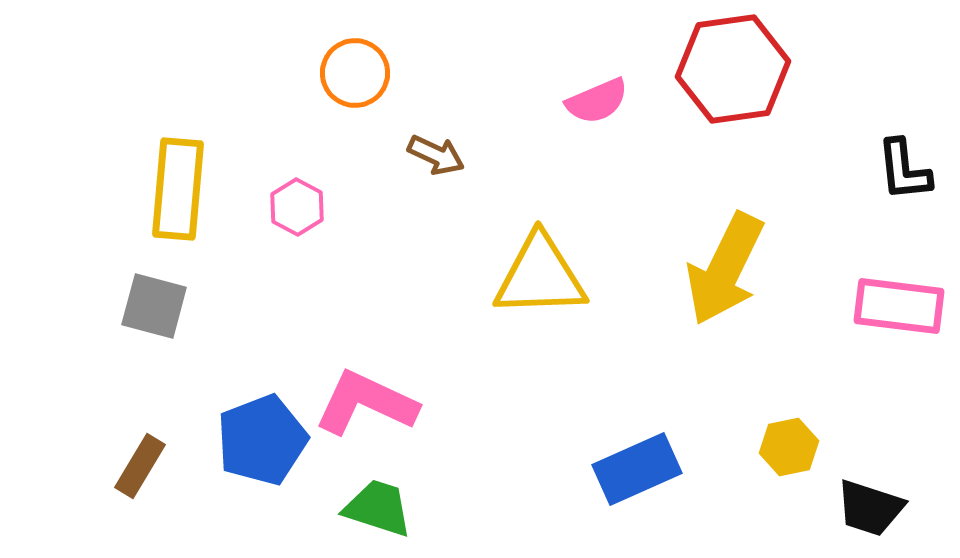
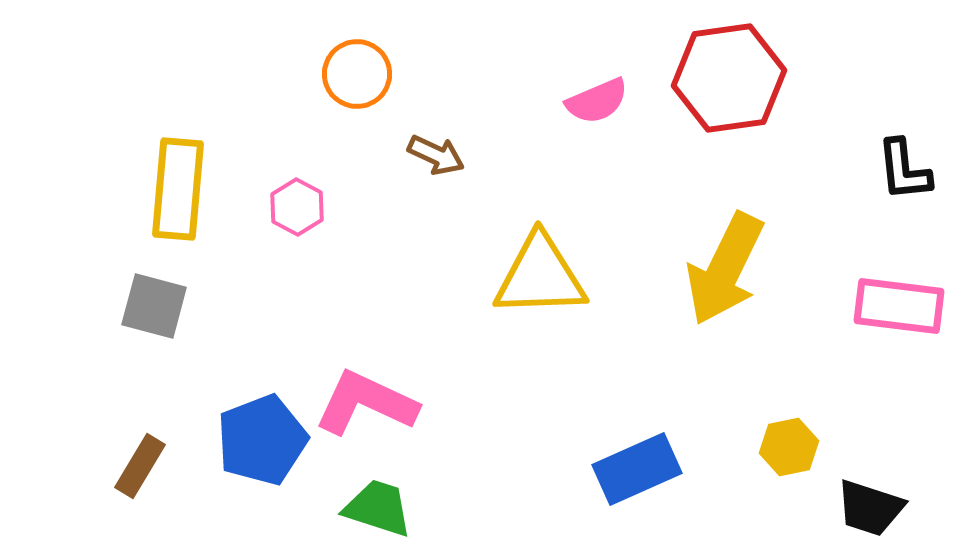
red hexagon: moved 4 px left, 9 px down
orange circle: moved 2 px right, 1 px down
